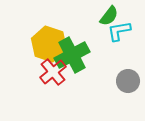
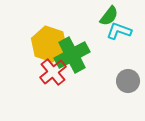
cyan L-shape: rotated 30 degrees clockwise
